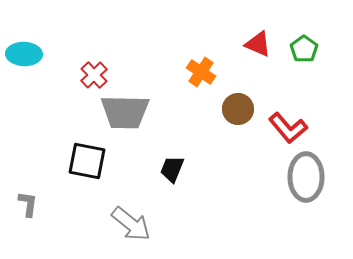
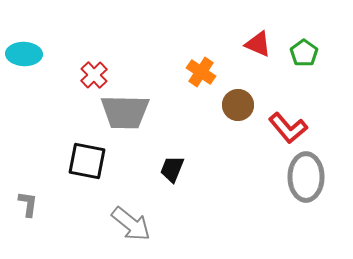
green pentagon: moved 4 px down
brown circle: moved 4 px up
